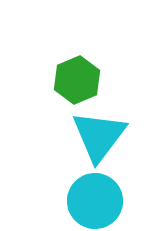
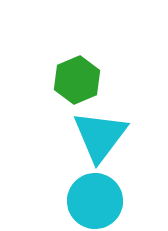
cyan triangle: moved 1 px right
